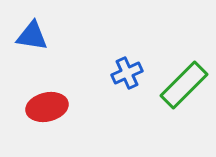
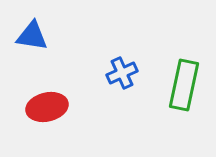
blue cross: moved 5 px left
green rectangle: rotated 33 degrees counterclockwise
